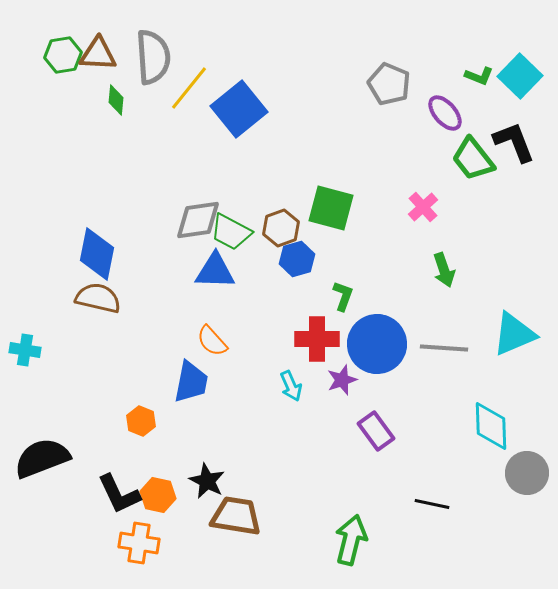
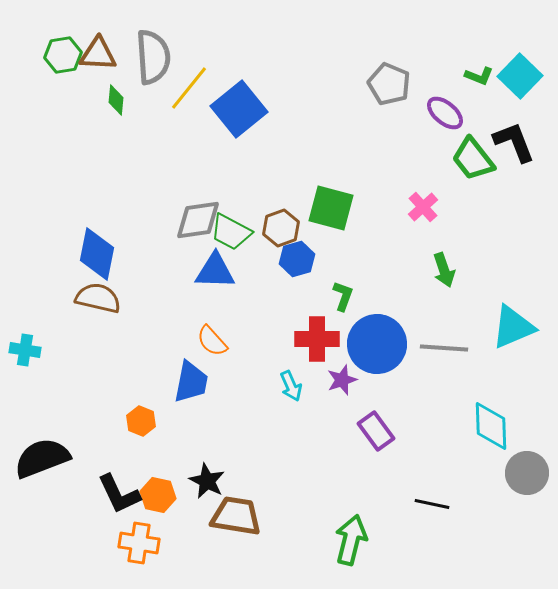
purple ellipse at (445, 113): rotated 9 degrees counterclockwise
cyan triangle at (514, 334): moved 1 px left, 7 px up
